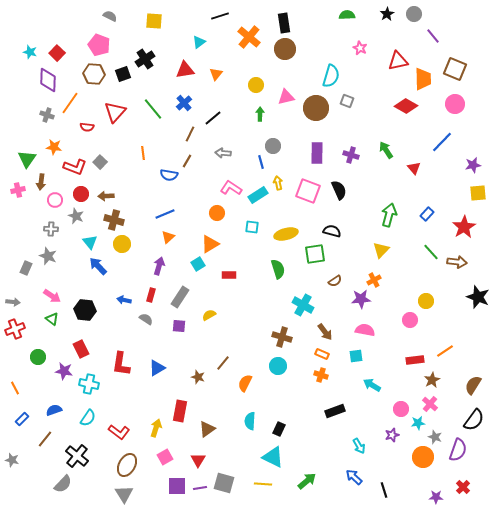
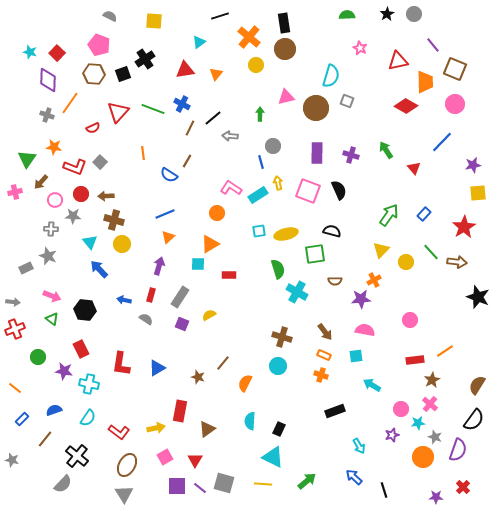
purple line at (433, 36): moved 9 px down
orange trapezoid at (423, 79): moved 2 px right, 3 px down
yellow circle at (256, 85): moved 20 px up
blue cross at (184, 103): moved 2 px left, 1 px down; rotated 21 degrees counterclockwise
green line at (153, 109): rotated 30 degrees counterclockwise
red triangle at (115, 112): moved 3 px right
red semicircle at (87, 127): moved 6 px right, 1 px down; rotated 32 degrees counterclockwise
brown line at (190, 134): moved 6 px up
gray arrow at (223, 153): moved 7 px right, 17 px up
blue semicircle at (169, 175): rotated 24 degrees clockwise
brown arrow at (41, 182): rotated 35 degrees clockwise
pink cross at (18, 190): moved 3 px left, 2 px down
blue rectangle at (427, 214): moved 3 px left
green arrow at (389, 215): rotated 20 degrees clockwise
gray star at (76, 216): moved 3 px left; rotated 21 degrees counterclockwise
cyan square at (252, 227): moved 7 px right, 4 px down; rotated 16 degrees counterclockwise
cyan square at (198, 264): rotated 32 degrees clockwise
blue arrow at (98, 266): moved 1 px right, 3 px down
gray rectangle at (26, 268): rotated 40 degrees clockwise
brown semicircle at (335, 281): rotated 32 degrees clockwise
pink arrow at (52, 296): rotated 12 degrees counterclockwise
yellow circle at (426, 301): moved 20 px left, 39 px up
cyan cross at (303, 305): moved 6 px left, 13 px up
purple square at (179, 326): moved 3 px right, 2 px up; rotated 16 degrees clockwise
orange rectangle at (322, 354): moved 2 px right, 1 px down
brown semicircle at (473, 385): moved 4 px right
orange line at (15, 388): rotated 24 degrees counterclockwise
yellow arrow at (156, 428): rotated 60 degrees clockwise
red triangle at (198, 460): moved 3 px left
purple line at (200, 488): rotated 48 degrees clockwise
